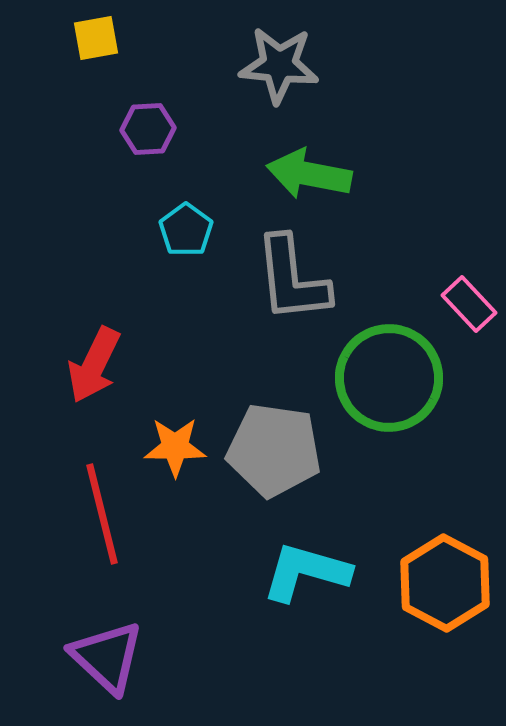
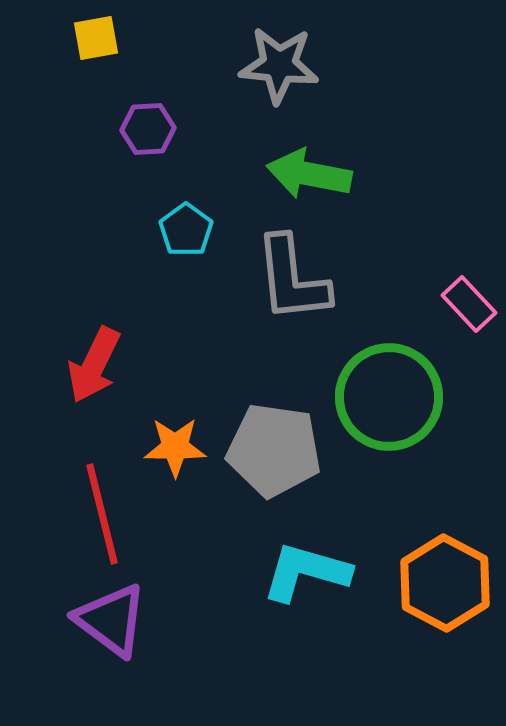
green circle: moved 19 px down
purple triangle: moved 4 px right, 37 px up; rotated 6 degrees counterclockwise
